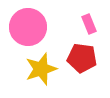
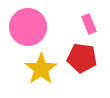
yellow star: rotated 16 degrees counterclockwise
